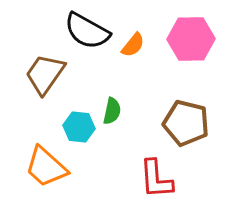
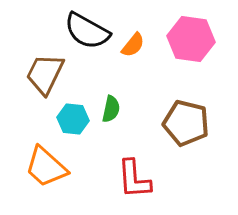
pink hexagon: rotated 9 degrees clockwise
brown trapezoid: rotated 9 degrees counterclockwise
green semicircle: moved 1 px left, 2 px up
cyan hexagon: moved 6 px left, 8 px up
red L-shape: moved 22 px left
